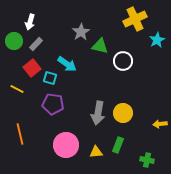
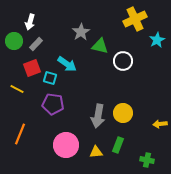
red square: rotated 18 degrees clockwise
gray arrow: moved 3 px down
orange line: rotated 35 degrees clockwise
